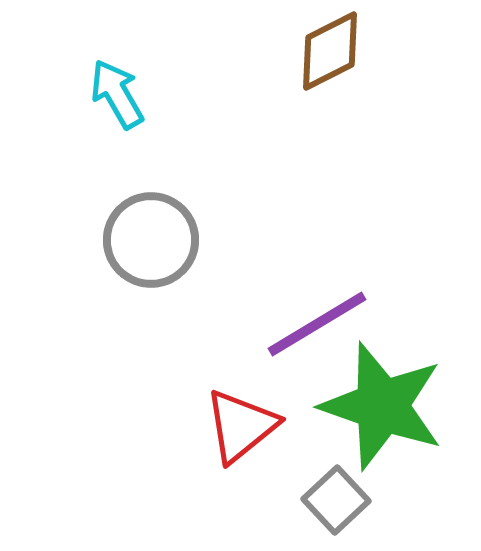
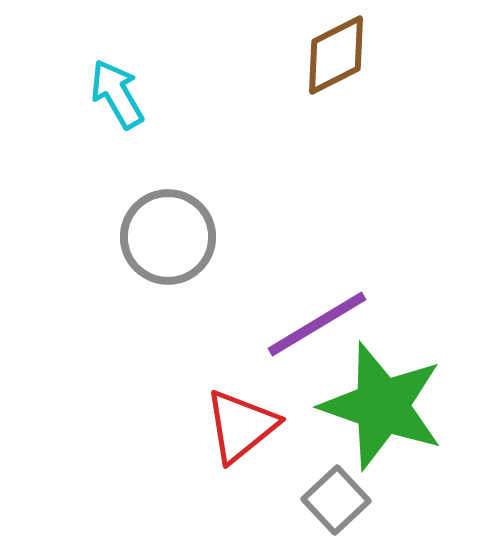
brown diamond: moved 6 px right, 4 px down
gray circle: moved 17 px right, 3 px up
